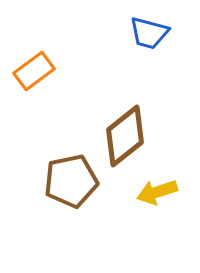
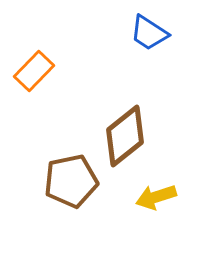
blue trapezoid: rotated 18 degrees clockwise
orange rectangle: rotated 9 degrees counterclockwise
yellow arrow: moved 1 px left, 5 px down
